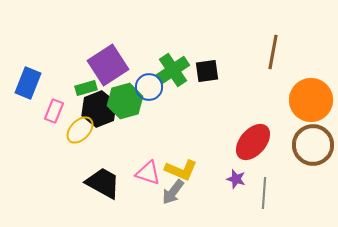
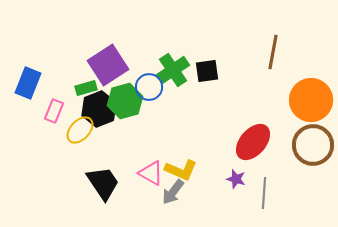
pink triangle: moved 3 px right; rotated 12 degrees clockwise
black trapezoid: rotated 27 degrees clockwise
